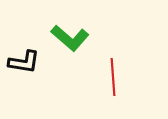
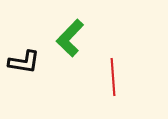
green L-shape: rotated 93 degrees clockwise
